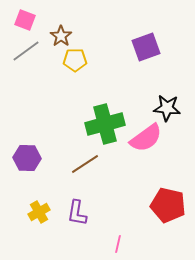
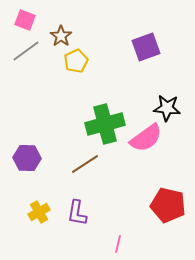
yellow pentagon: moved 1 px right, 1 px down; rotated 25 degrees counterclockwise
